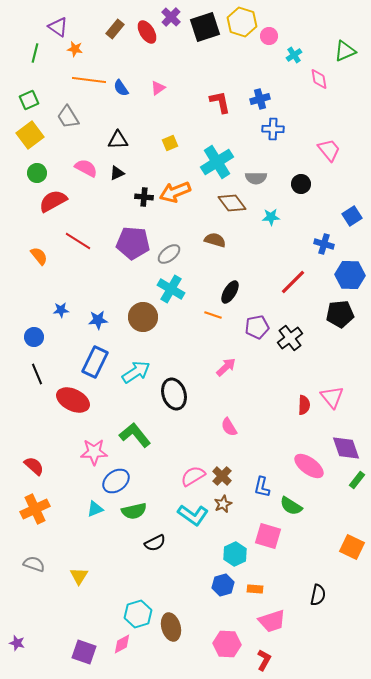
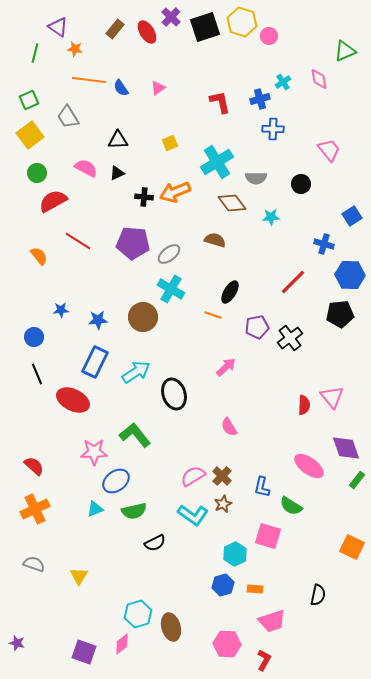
cyan cross at (294, 55): moved 11 px left, 27 px down
pink diamond at (122, 644): rotated 10 degrees counterclockwise
